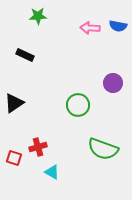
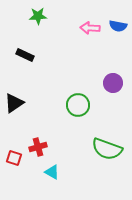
green semicircle: moved 4 px right
